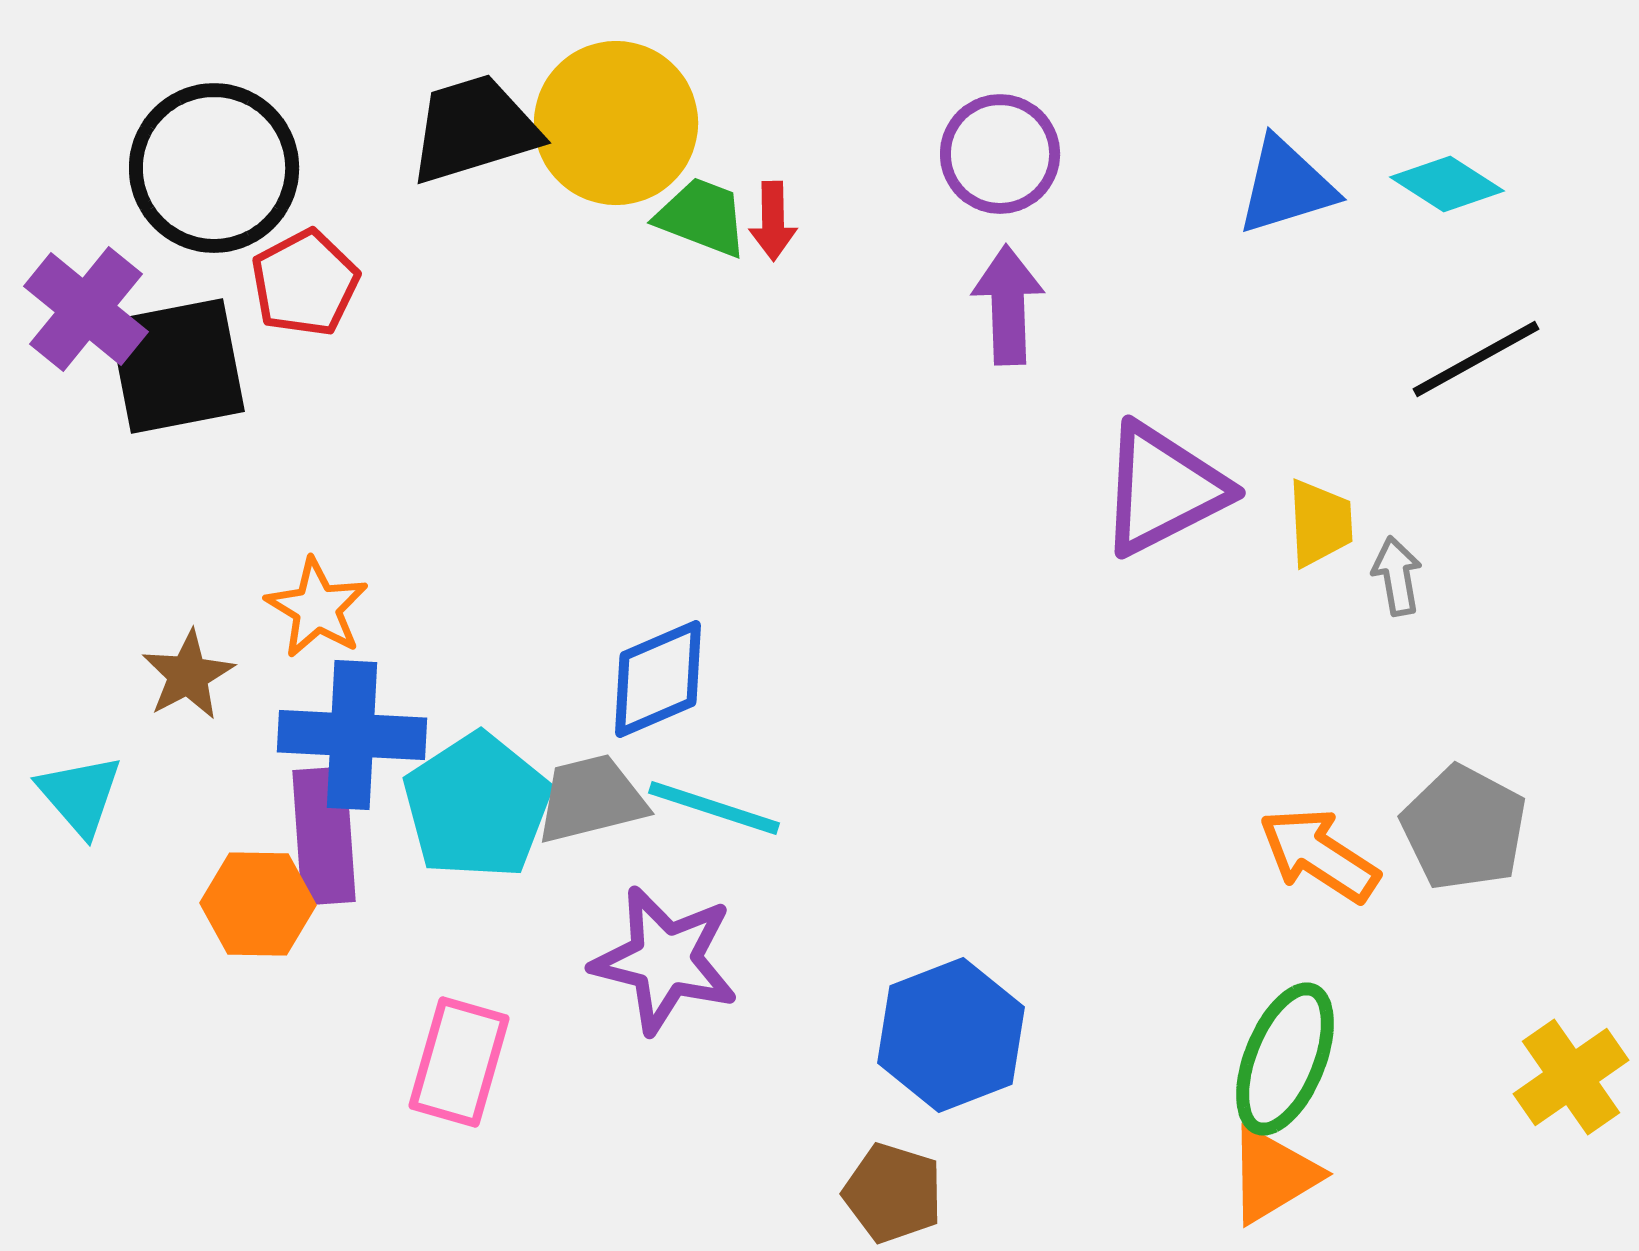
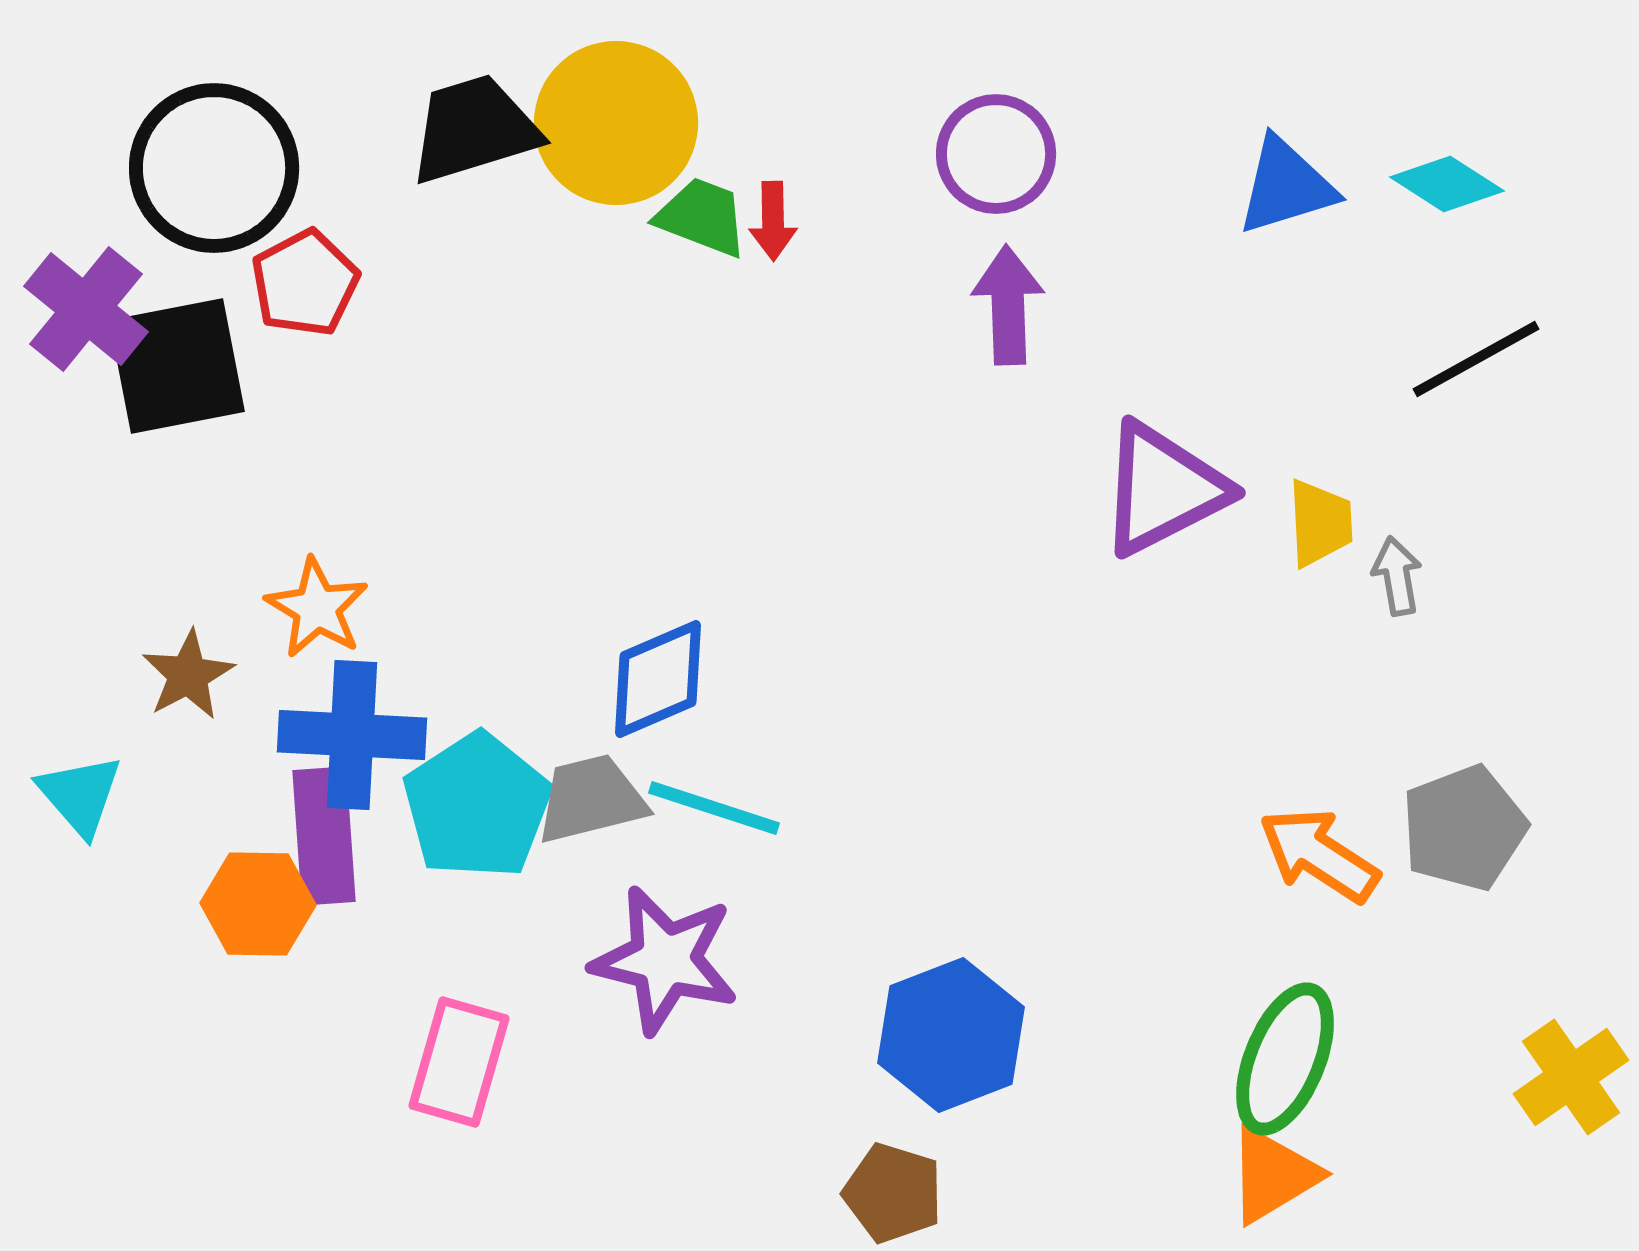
purple circle: moved 4 px left
gray pentagon: rotated 23 degrees clockwise
